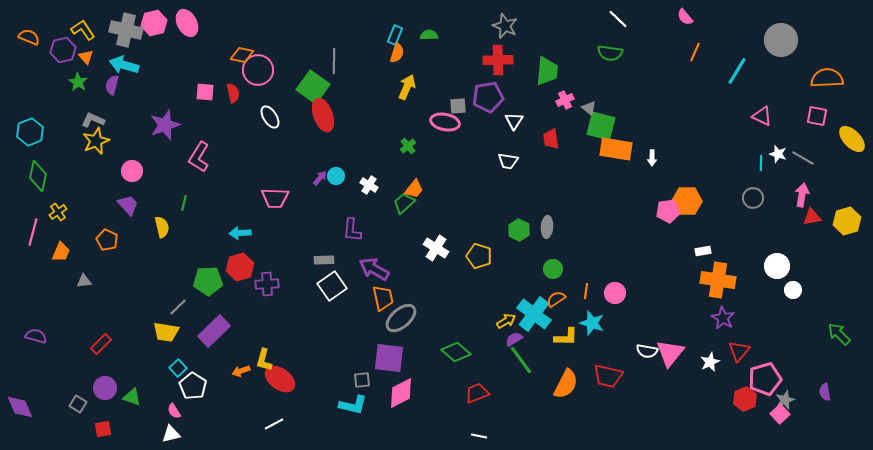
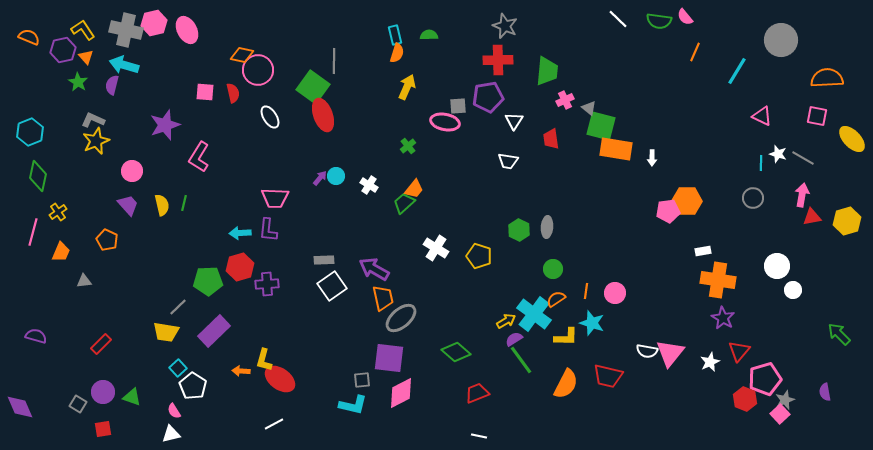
pink ellipse at (187, 23): moved 7 px down
cyan rectangle at (395, 35): rotated 36 degrees counterclockwise
green semicircle at (610, 53): moved 49 px right, 32 px up
yellow semicircle at (162, 227): moved 22 px up
purple L-shape at (352, 230): moved 84 px left
orange arrow at (241, 371): rotated 24 degrees clockwise
purple circle at (105, 388): moved 2 px left, 4 px down
red hexagon at (745, 399): rotated 15 degrees counterclockwise
